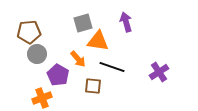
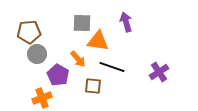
gray square: moved 1 px left; rotated 18 degrees clockwise
